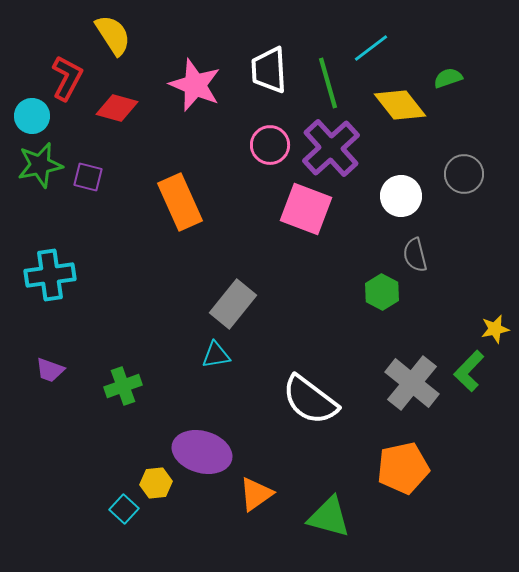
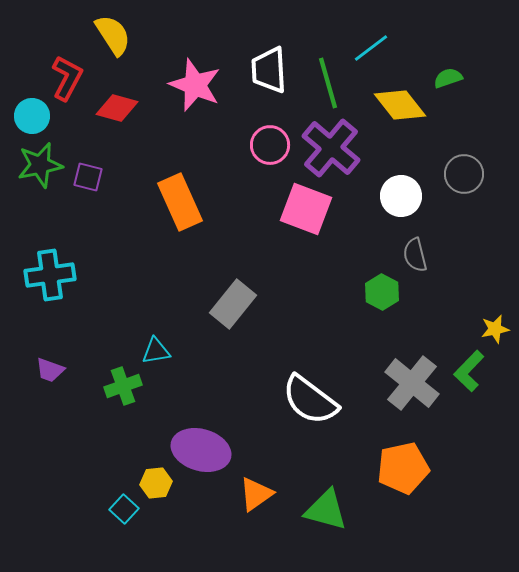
purple cross: rotated 8 degrees counterclockwise
cyan triangle: moved 60 px left, 4 px up
purple ellipse: moved 1 px left, 2 px up
green triangle: moved 3 px left, 7 px up
